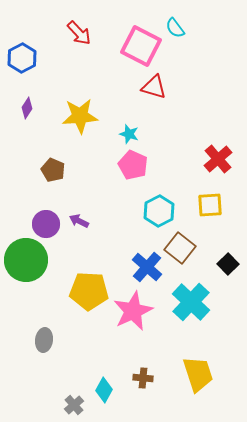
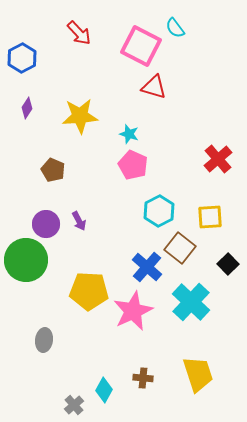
yellow square: moved 12 px down
purple arrow: rotated 144 degrees counterclockwise
